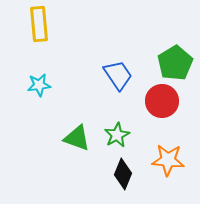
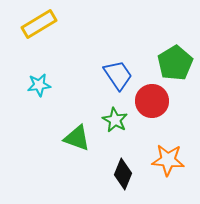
yellow rectangle: rotated 64 degrees clockwise
red circle: moved 10 px left
green star: moved 2 px left, 15 px up; rotated 15 degrees counterclockwise
